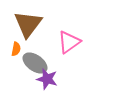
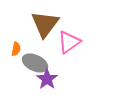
brown triangle: moved 17 px right
gray ellipse: rotated 10 degrees counterclockwise
purple star: rotated 20 degrees clockwise
